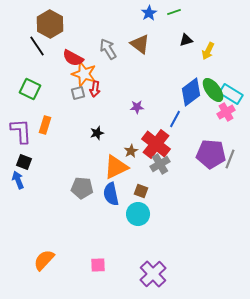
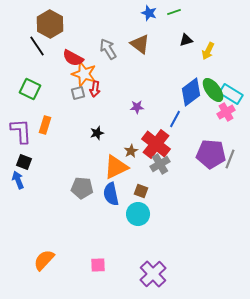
blue star: rotated 21 degrees counterclockwise
